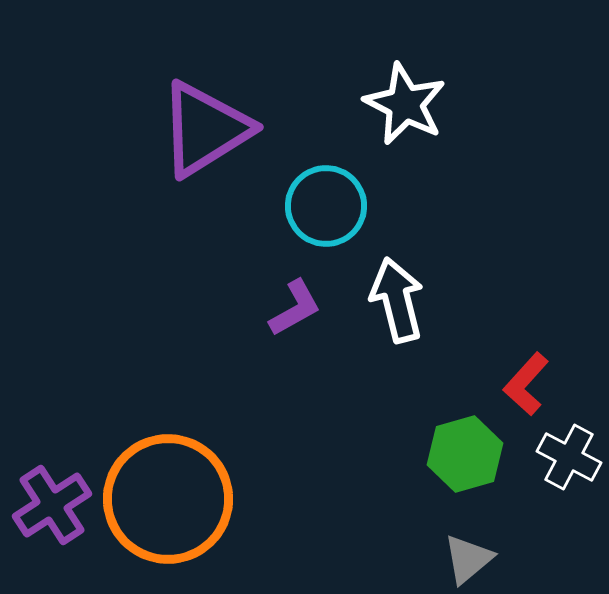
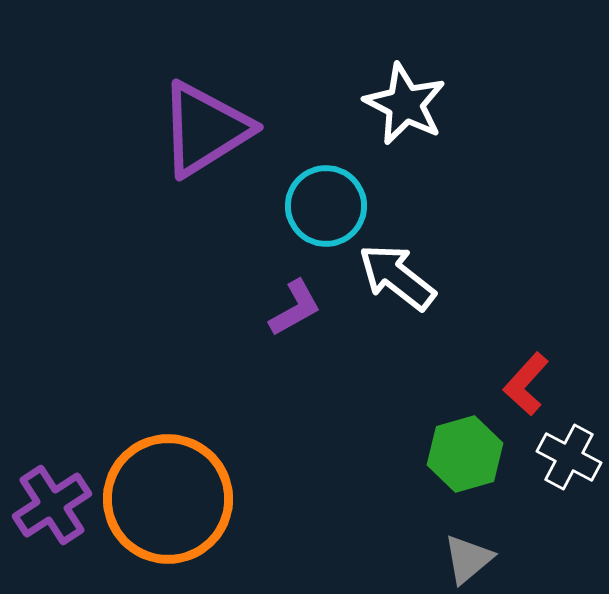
white arrow: moved 23 px up; rotated 38 degrees counterclockwise
